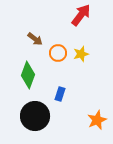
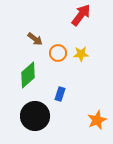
yellow star: rotated 14 degrees clockwise
green diamond: rotated 28 degrees clockwise
